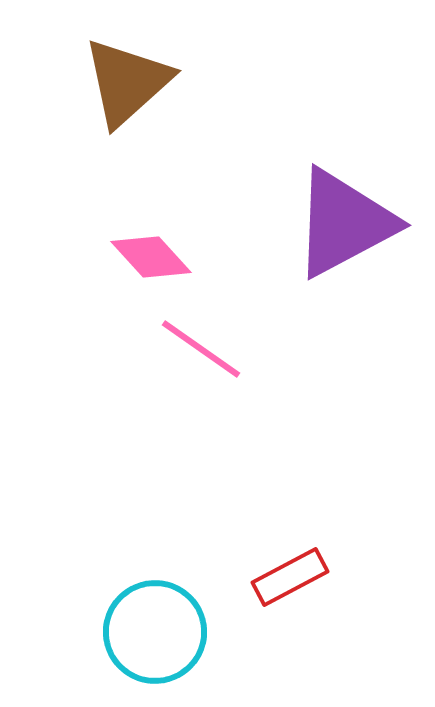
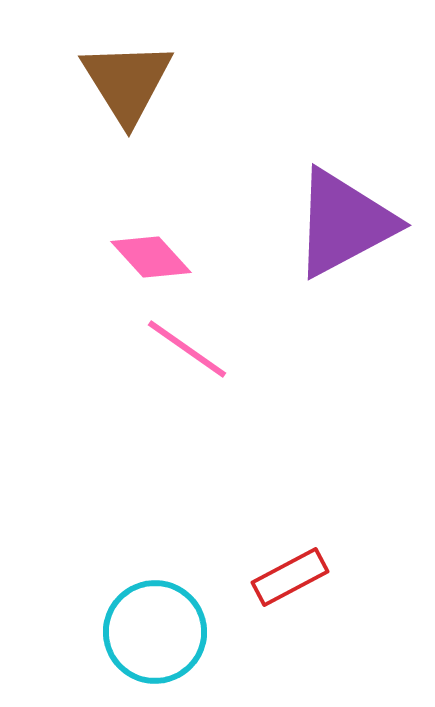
brown triangle: rotated 20 degrees counterclockwise
pink line: moved 14 px left
